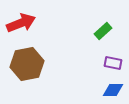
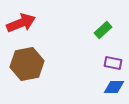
green rectangle: moved 1 px up
blue diamond: moved 1 px right, 3 px up
